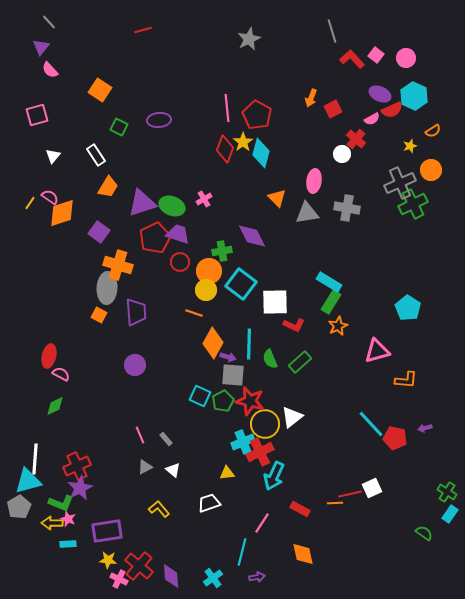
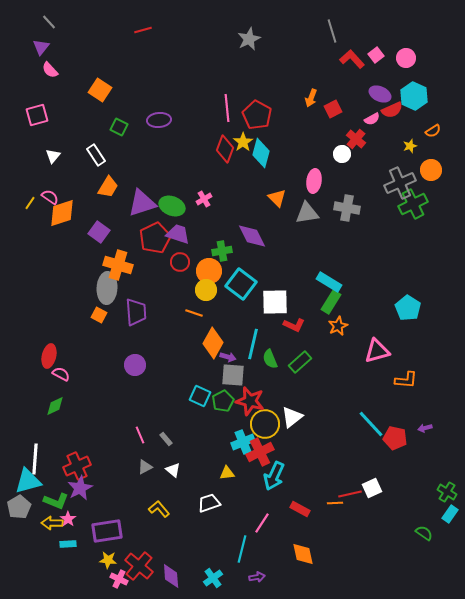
pink square at (376, 55): rotated 14 degrees clockwise
cyan line at (249, 344): moved 4 px right; rotated 12 degrees clockwise
green L-shape at (61, 503): moved 5 px left, 2 px up
pink star at (68, 519): rotated 14 degrees clockwise
cyan line at (242, 552): moved 3 px up
